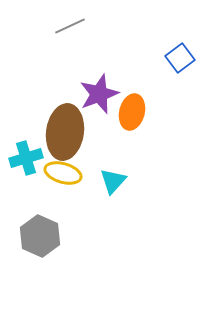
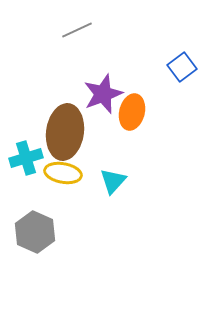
gray line: moved 7 px right, 4 px down
blue square: moved 2 px right, 9 px down
purple star: moved 4 px right
yellow ellipse: rotated 6 degrees counterclockwise
gray hexagon: moved 5 px left, 4 px up
